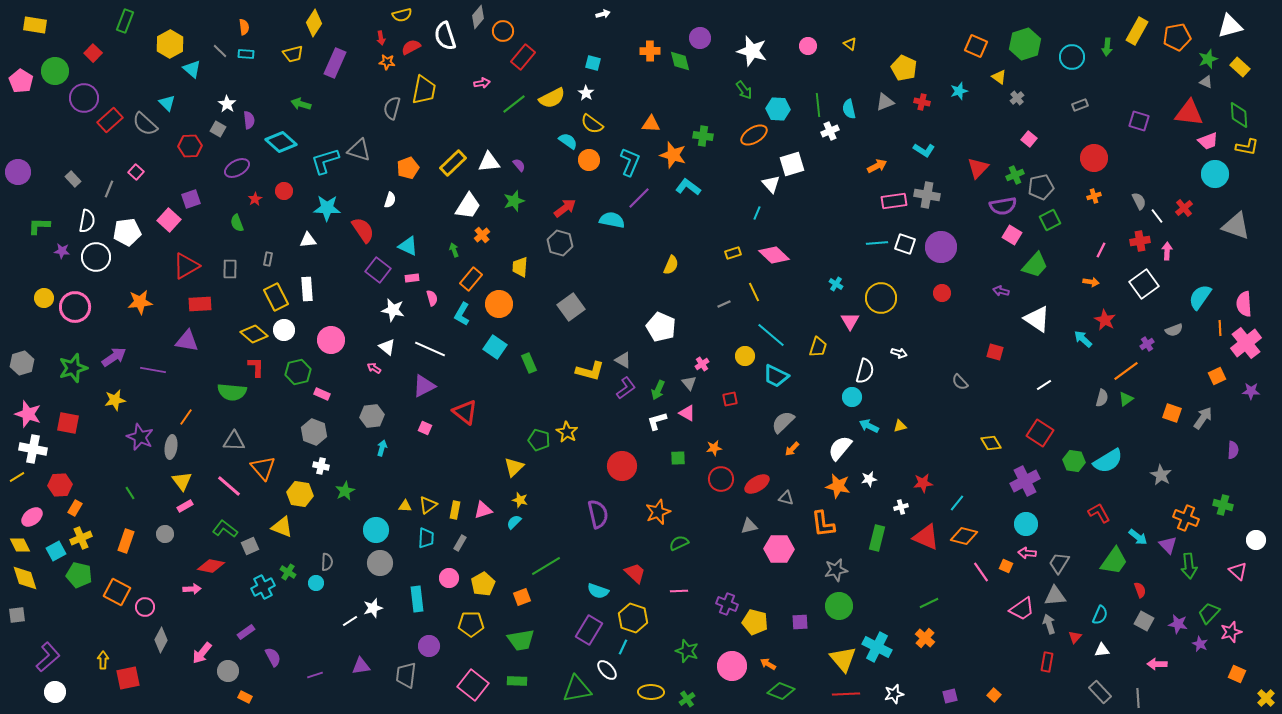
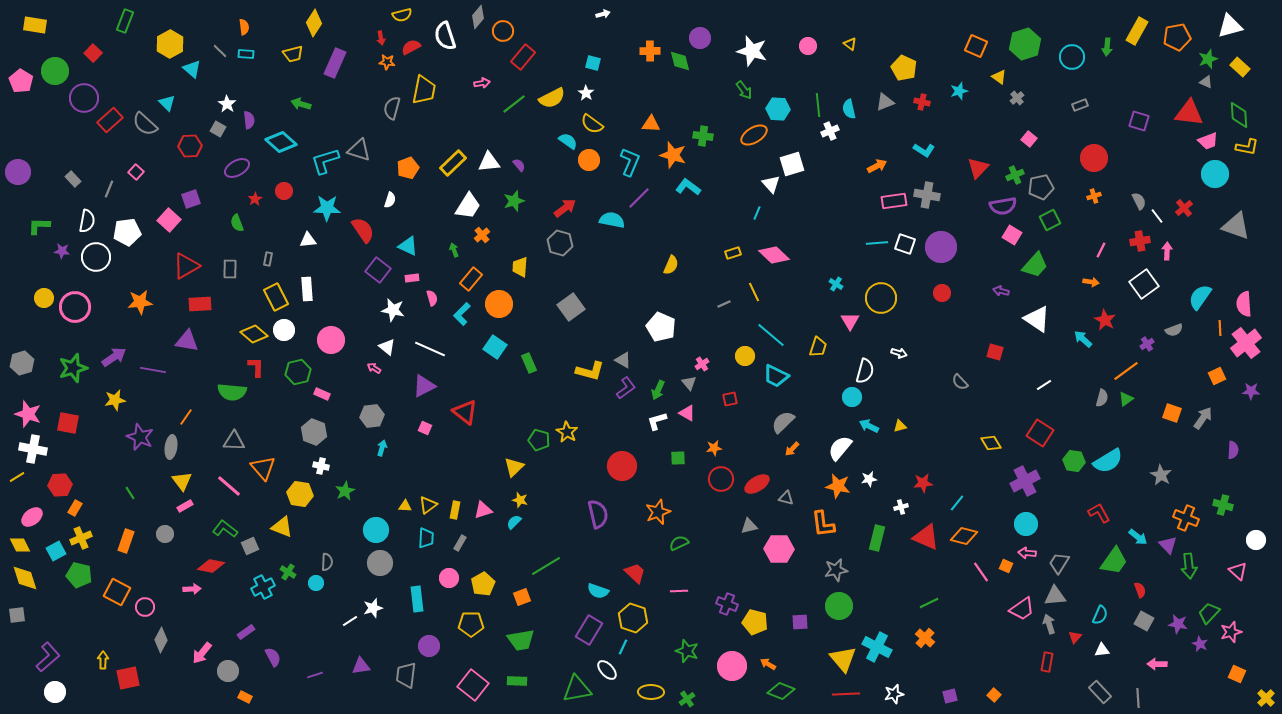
cyan L-shape at (462, 314): rotated 15 degrees clockwise
